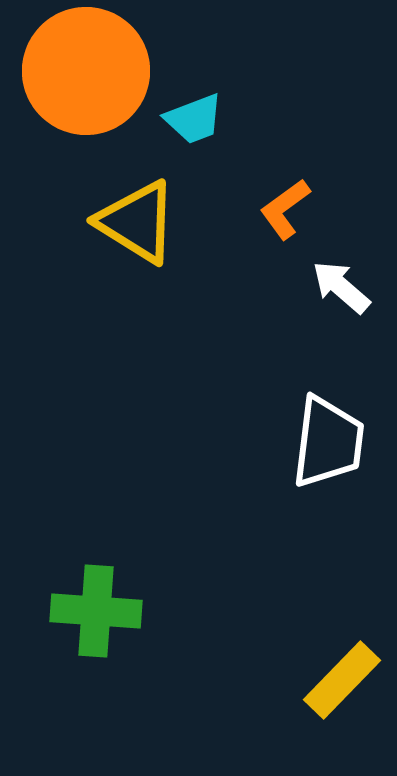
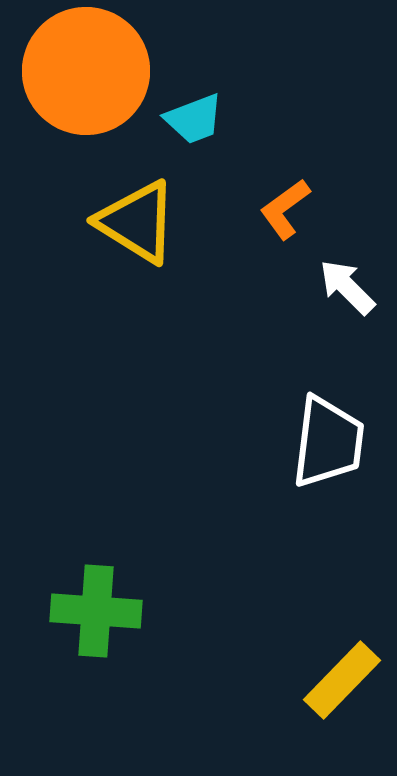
white arrow: moved 6 px right; rotated 4 degrees clockwise
